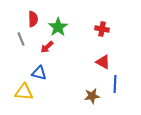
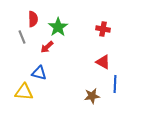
red cross: moved 1 px right
gray line: moved 1 px right, 2 px up
